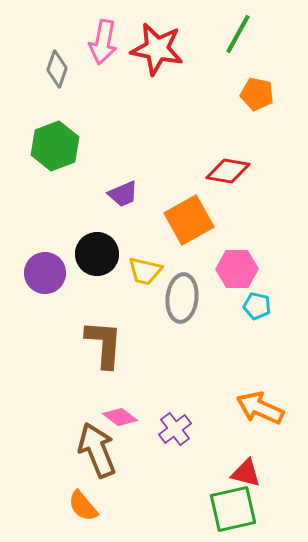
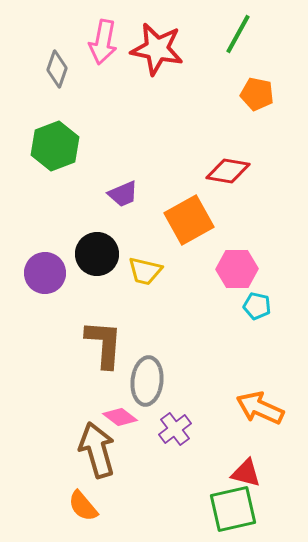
gray ellipse: moved 35 px left, 83 px down
brown arrow: rotated 6 degrees clockwise
